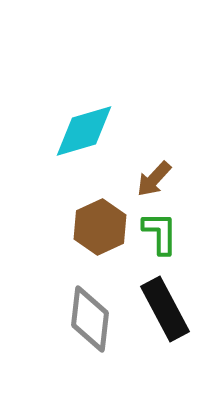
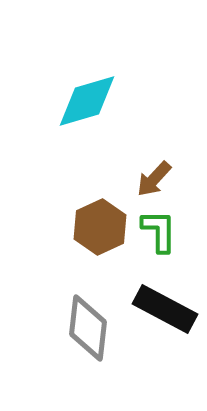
cyan diamond: moved 3 px right, 30 px up
green L-shape: moved 1 px left, 2 px up
black rectangle: rotated 34 degrees counterclockwise
gray diamond: moved 2 px left, 9 px down
